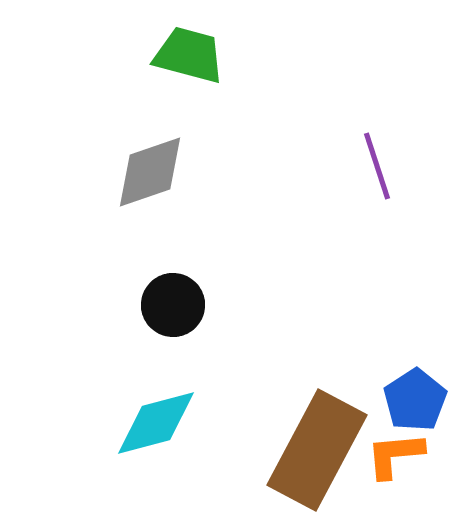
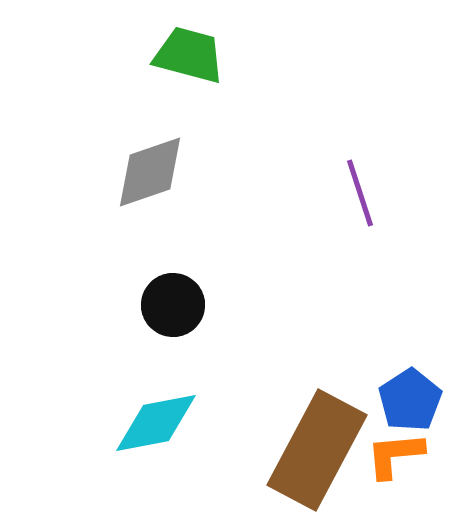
purple line: moved 17 px left, 27 px down
blue pentagon: moved 5 px left
cyan diamond: rotated 4 degrees clockwise
